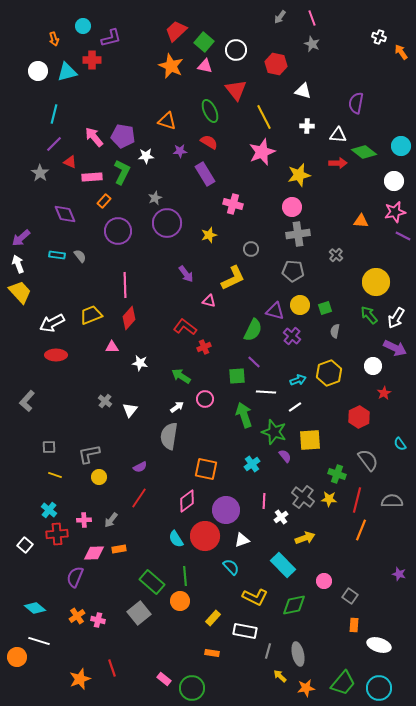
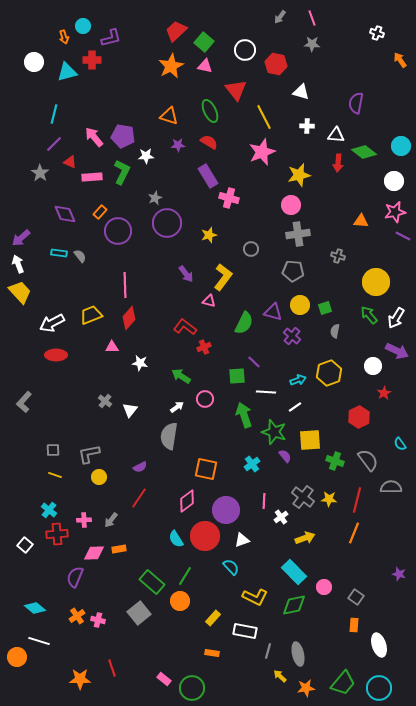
white cross at (379, 37): moved 2 px left, 4 px up
orange arrow at (54, 39): moved 10 px right, 2 px up
gray star at (312, 44): rotated 21 degrees counterclockwise
white circle at (236, 50): moved 9 px right
orange arrow at (401, 52): moved 1 px left, 8 px down
orange star at (171, 66): rotated 20 degrees clockwise
white circle at (38, 71): moved 4 px left, 9 px up
white triangle at (303, 91): moved 2 px left, 1 px down
orange triangle at (167, 121): moved 2 px right, 5 px up
white triangle at (338, 135): moved 2 px left
purple star at (180, 151): moved 2 px left, 6 px up
red arrow at (338, 163): rotated 96 degrees clockwise
purple rectangle at (205, 174): moved 3 px right, 2 px down
orange rectangle at (104, 201): moved 4 px left, 11 px down
pink cross at (233, 204): moved 4 px left, 6 px up
pink circle at (292, 207): moved 1 px left, 2 px up
cyan rectangle at (57, 255): moved 2 px right, 2 px up
gray cross at (336, 255): moved 2 px right, 1 px down; rotated 24 degrees counterclockwise
yellow L-shape at (233, 278): moved 10 px left, 1 px up; rotated 28 degrees counterclockwise
purple triangle at (275, 311): moved 2 px left, 1 px down
green semicircle at (253, 330): moved 9 px left, 7 px up
purple arrow at (395, 348): moved 2 px right, 3 px down
gray L-shape at (27, 401): moved 3 px left, 1 px down
gray square at (49, 447): moved 4 px right, 3 px down
green cross at (337, 474): moved 2 px left, 13 px up
gray semicircle at (392, 501): moved 1 px left, 14 px up
orange line at (361, 530): moved 7 px left, 3 px down
cyan rectangle at (283, 565): moved 11 px right, 7 px down
green line at (185, 576): rotated 36 degrees clockwise
pink circle at (324, 581): moved 6 px down
gray square at (350, 596): moved 6 px right, 1 px down
white ellipse at (379, 645): rotated 55 degrees clockwise
orange star at (80, 679): rotated 20 degrees clockwise
